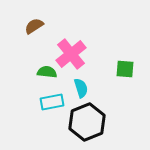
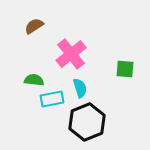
green semicircle: moved 13 px left, 8 px down
cyan semicircle: moved 1 px left
cyan rectangle: moved 3 px up
